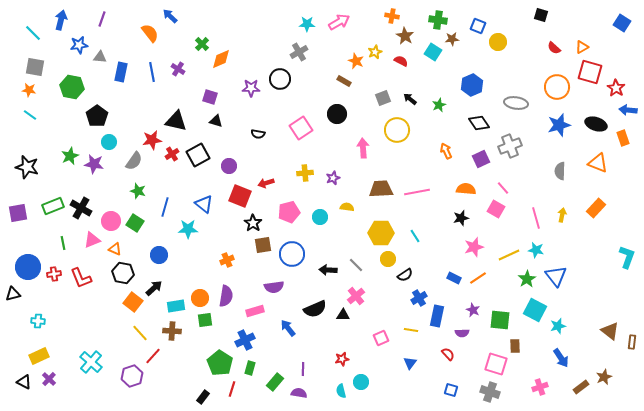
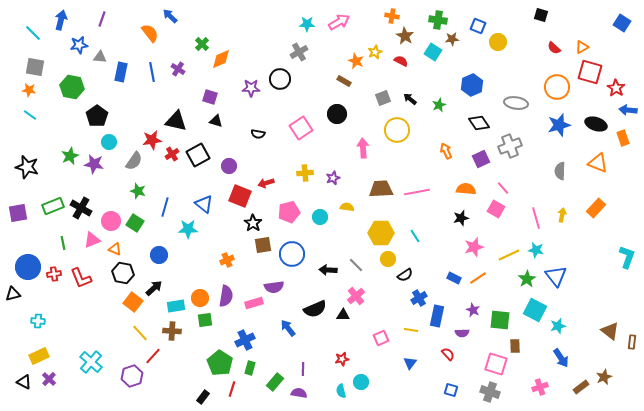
pink rectangle at (255, 311): moved 1 px left, 8 px up
